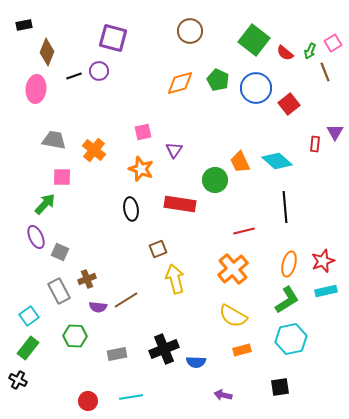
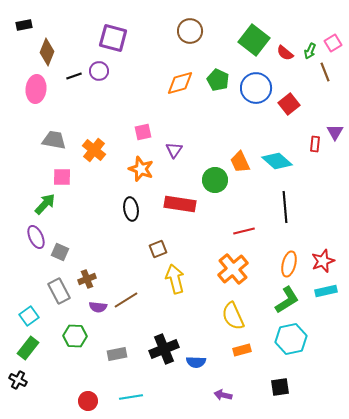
yellow semicircle at (233, 316): rotated 36 degrees clockwise
